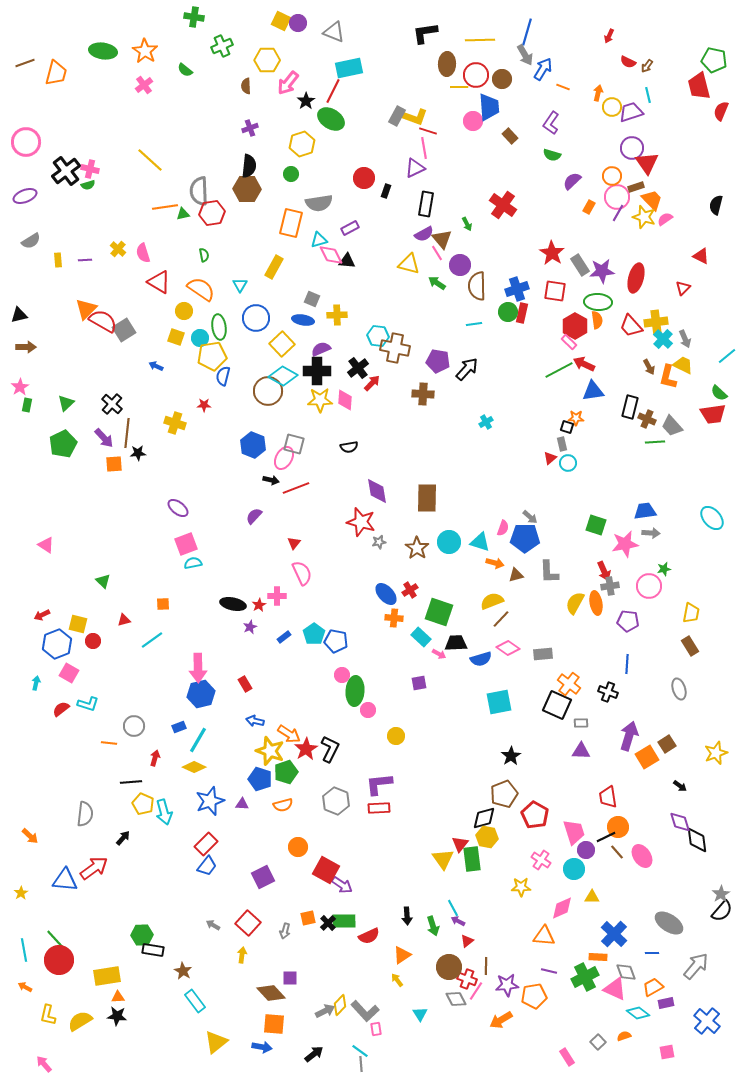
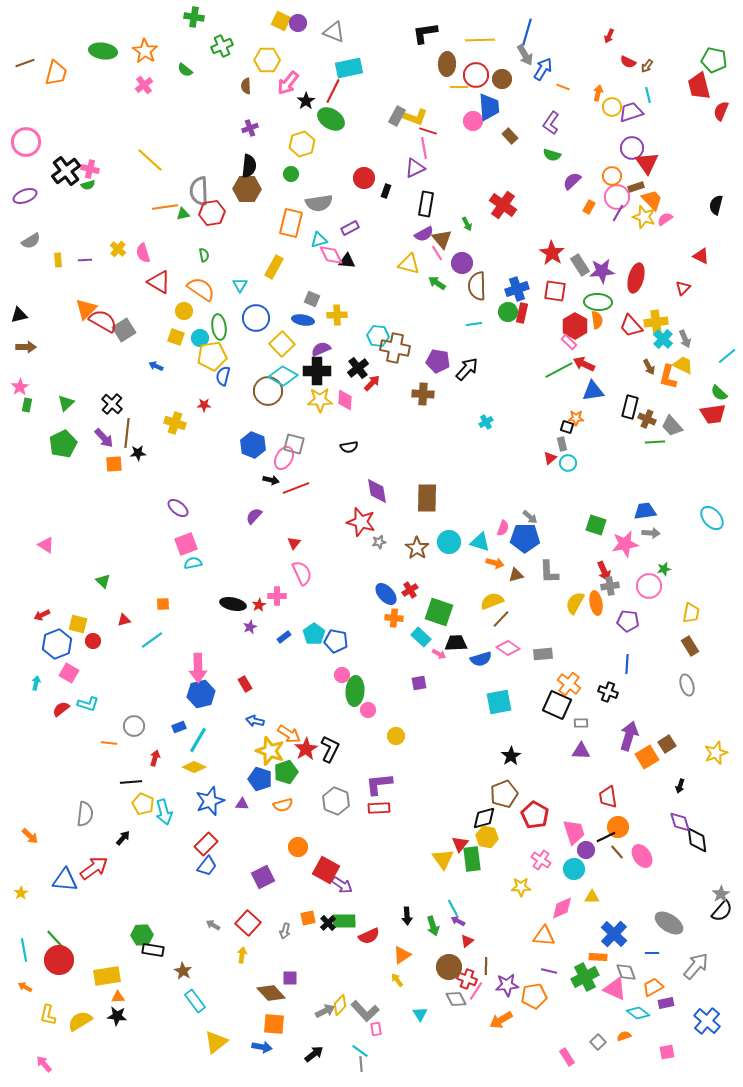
purple circle at (460, 265): moved 2 px right, 2 px up
gray ellipse at (679, 689): moved 8 px right, 4 px up
black arrow at (680, 786): rotated 72 degrees clockwise
